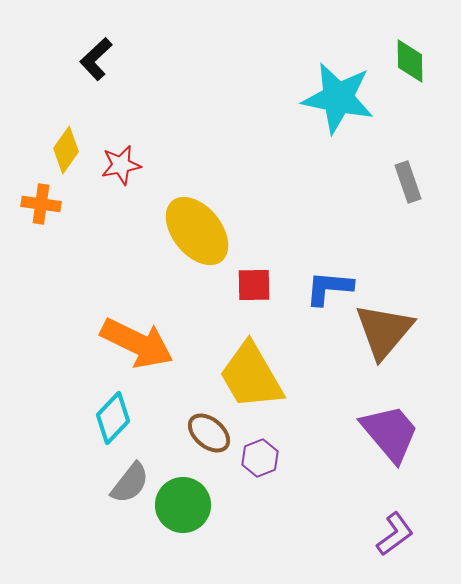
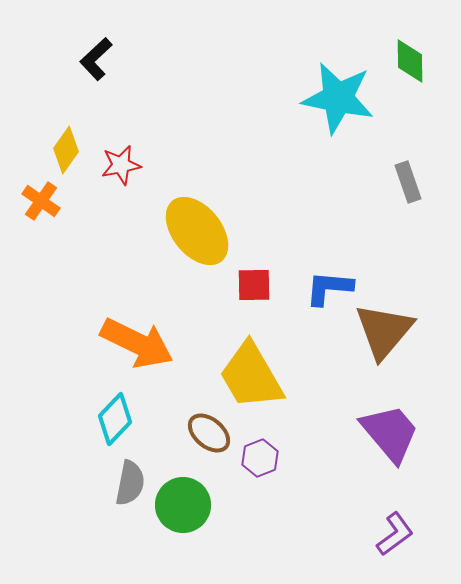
orange cross: moved 3 px up; rotated 27 degrees clockwise
cyan diamond: moved 2 px right, 1 px down
gray semicircle: rotated 27 degrees counterclockwise
